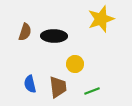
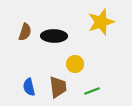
yellow star: moved 3 px down
blue semicircle: moved 1 px left, 3 px down
